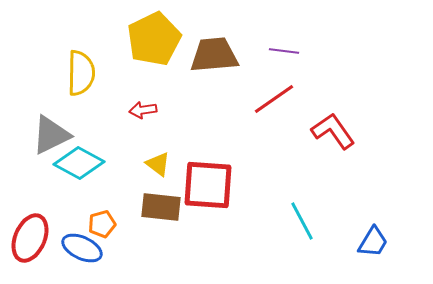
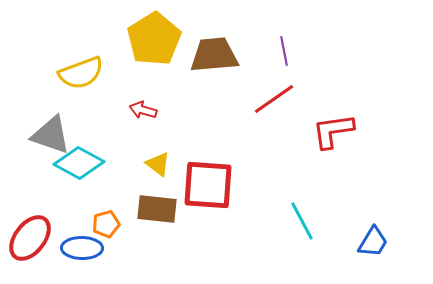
yellow pentagon: rotated 6 degrees counterclockwise
purple line: rotated 72 degrees clockwise
yellow semicircle: rotated 69 degrees clockwise
red arrow: rotated 24 degrees clockwise
red L-shape: rotated 63 degrees counterclockwise
gray triangle: rotated 45 degrees clockwise
brown rectangle: moved 4 px left, 2 px down
orange pentagon: moved 4 px right
red ellipse: rotated 15 degrees clockwise
blue ellipse: rotated 24 degrees counterclockwise
